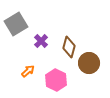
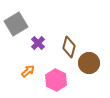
purple cross: moved 3 px left, 2 px down
